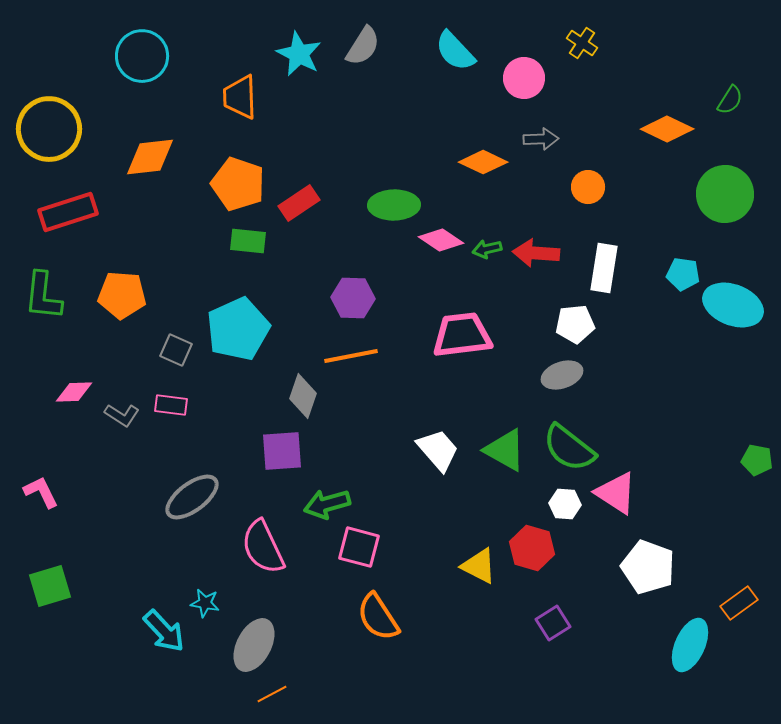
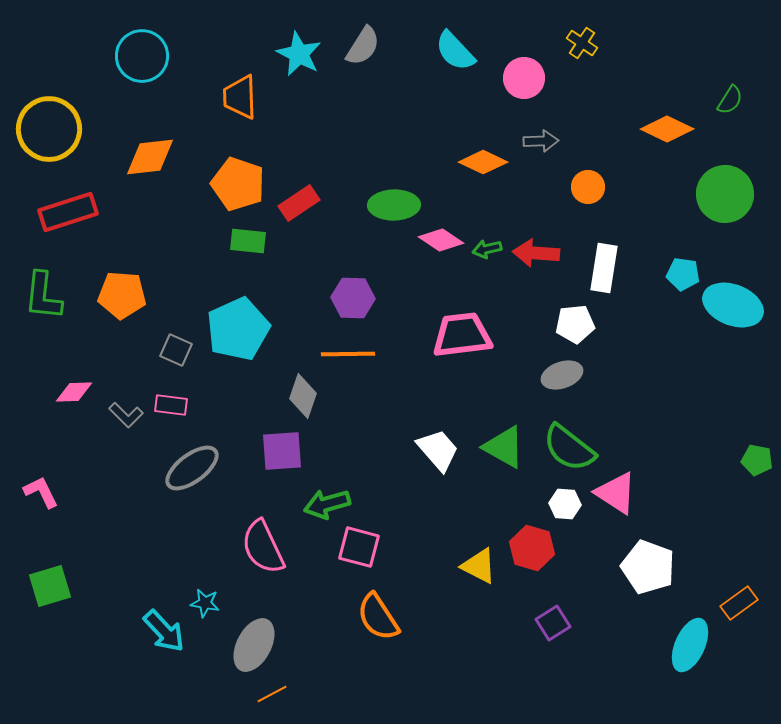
gray arrow at (541, 139): moved 2 px down
orange line at (351, 356): moved 3 px left, 2 px up; rotated 10 degrees clockwise
gray L-shape at (122, 415): moved 4 px right; rotated 12 degrees clockwise
green triangle at (505, 450): moved 1 px left, 3 px up
gray ellipse at (192, 497): moved 29 px up
